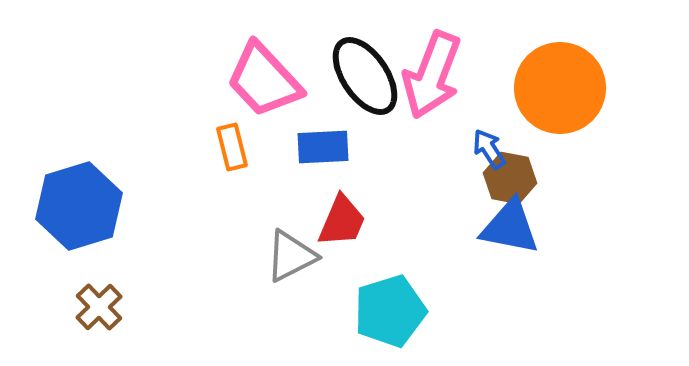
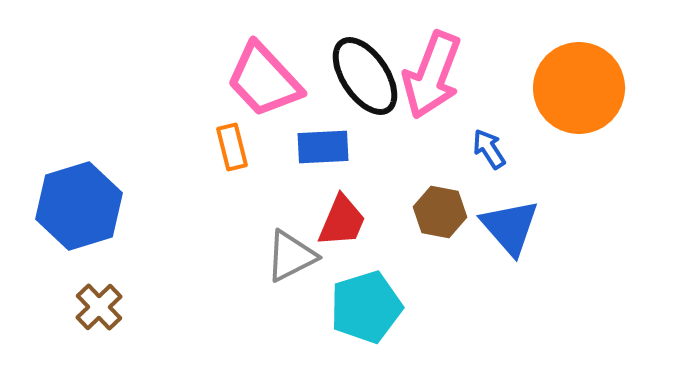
orange circle: moved 19 px right
brown hexagon: moved 70 px left, 34 px down
blue triangle: rotated 38 degrees clockwise
cyan pentagon: moved 24 px left, 4 px up
